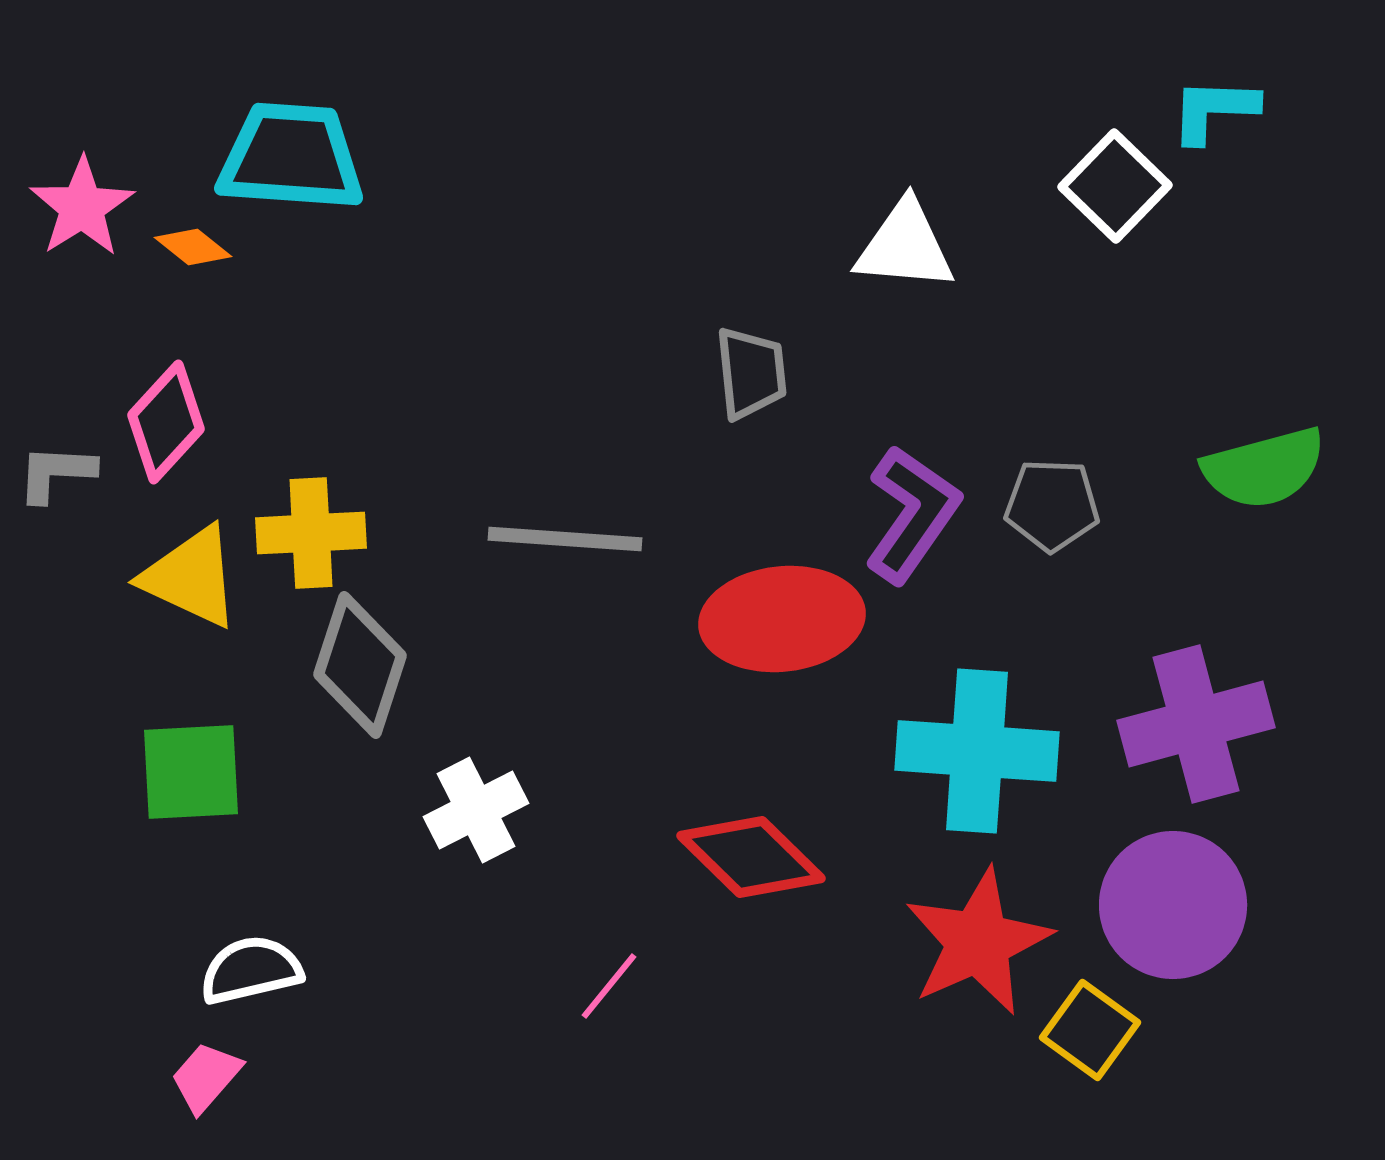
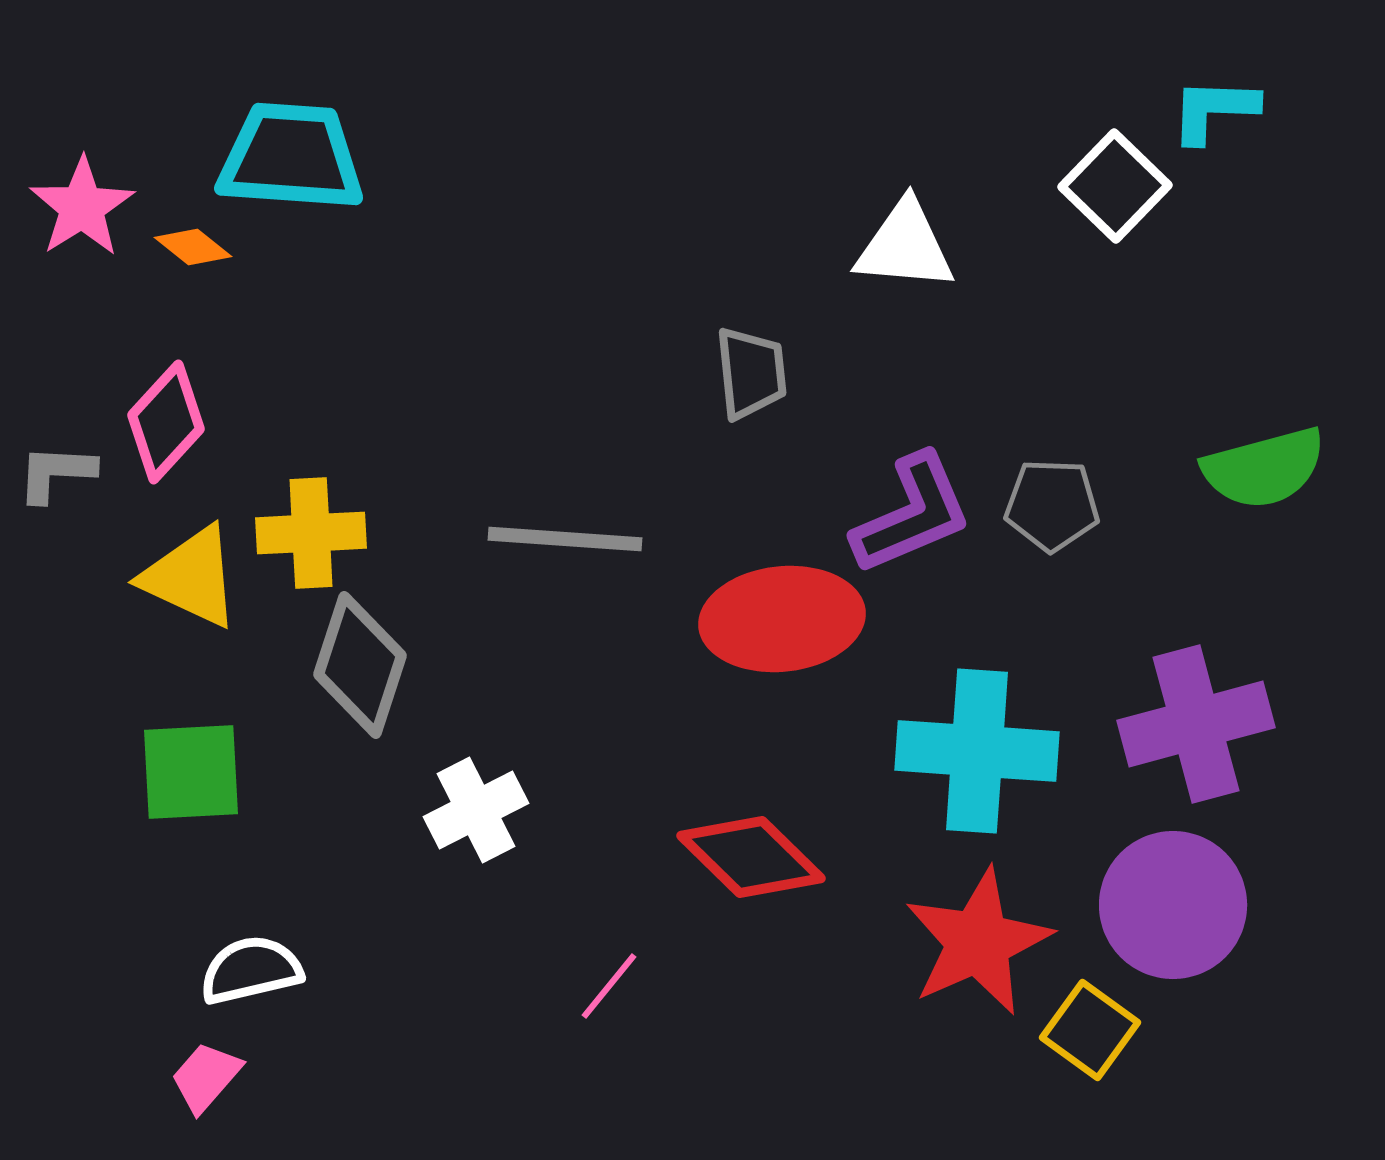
purple L-shape: rotated 32 degrees clockwise
